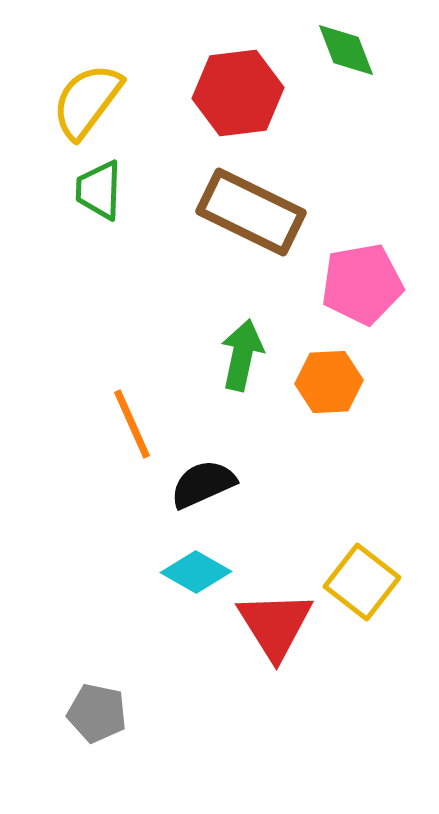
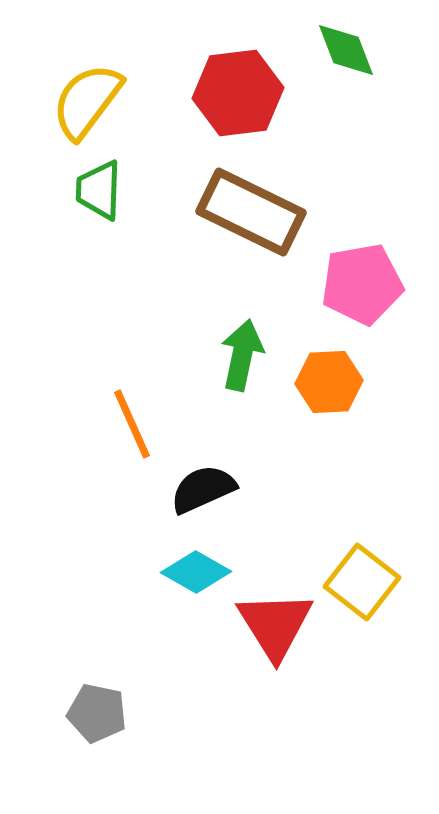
black semicircle: moved 5 px down
